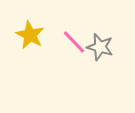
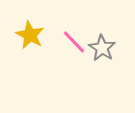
gray star: moved 2 px right, 1 px down; rotated 16 degrees clockwise
